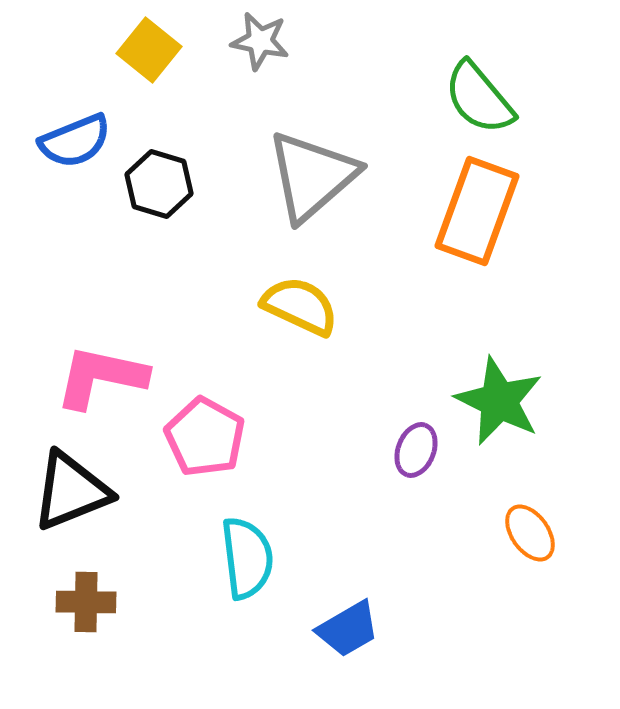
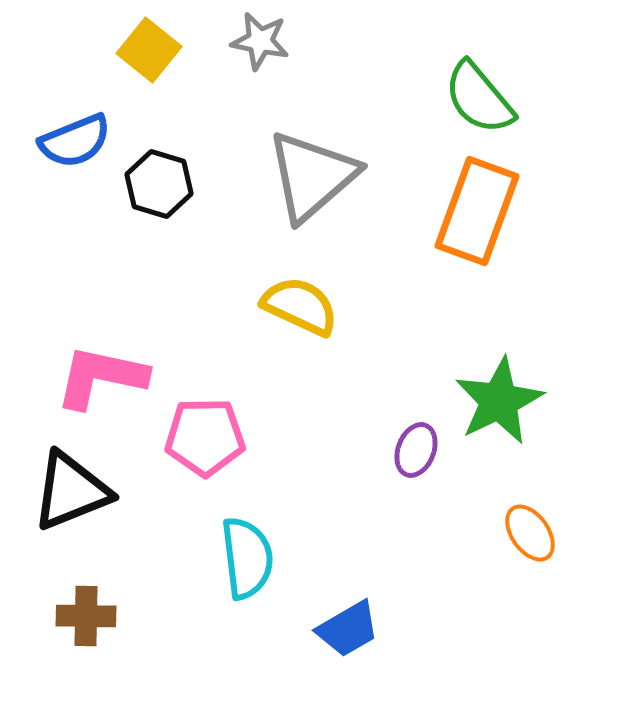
green star: rotated 20 degrees clockwise
pink pentagon: rotated 30 degrees counterclockwise
brown cross: moved 14 px down
